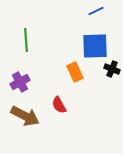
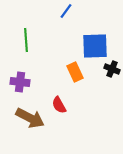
blue line: moved 30 px left; rotated 28 degrees counterclockwise
purple cross: rotated 36 degrees clockwise
brown arrow: moved 5 px right, 2 px down
